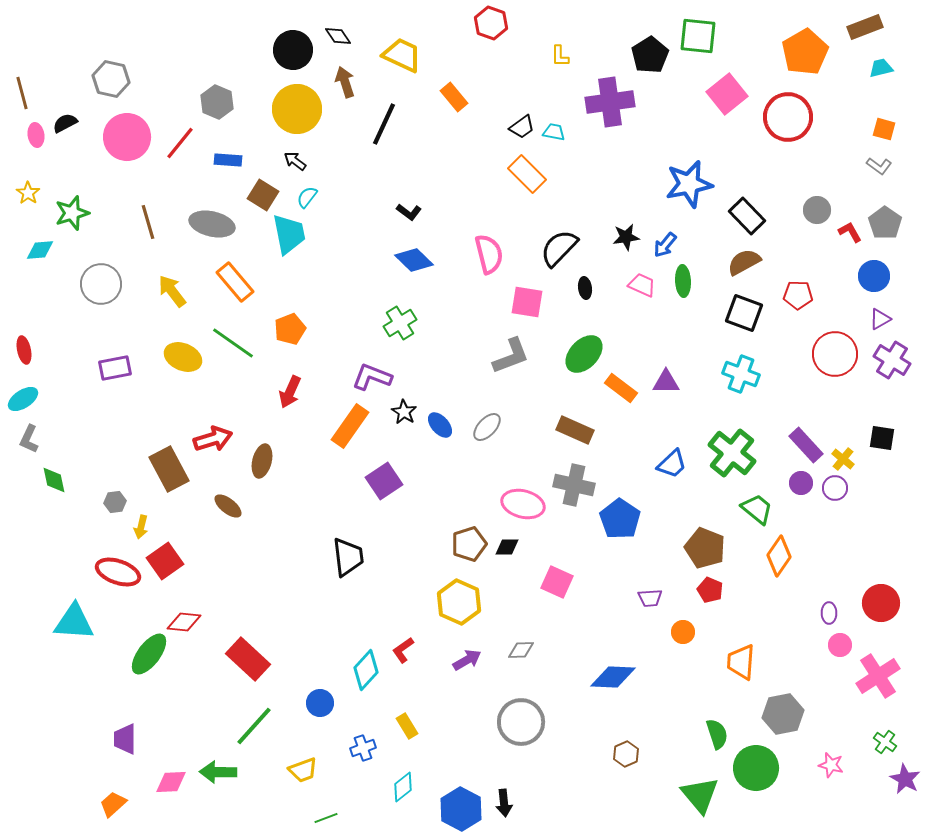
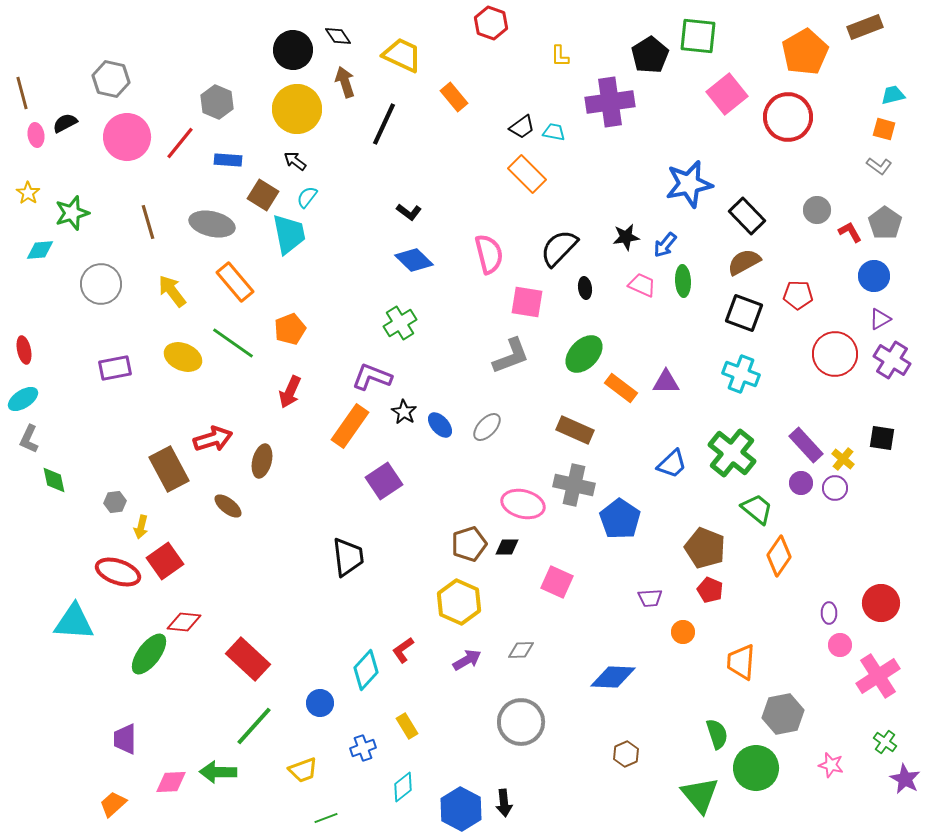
cyan trapezoid at (881, 68): moved 12 px right, 27 px down
